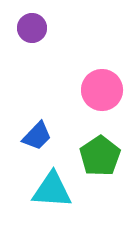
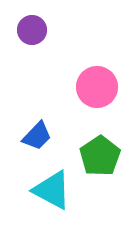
purple circle: moved 2 px down
pink circle: moved 5 px left, 3 px up
cyan triangle: rotated 24 degrees clockwise
